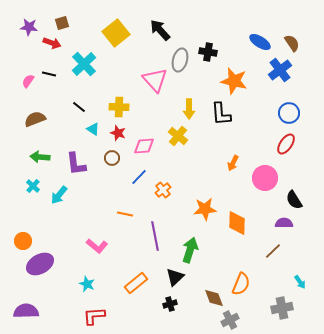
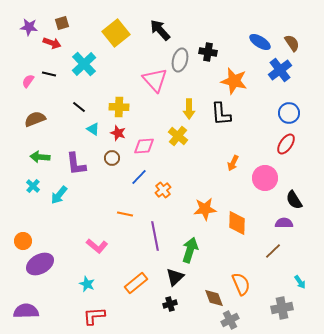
orange semicircle at (241, 284): rotated 45 degrees counterclockwise
